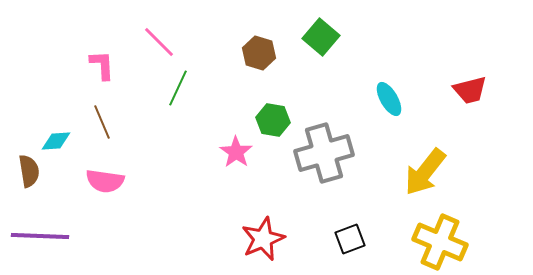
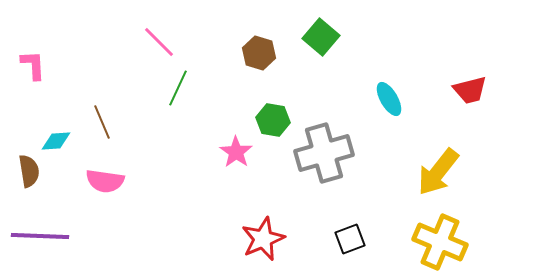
pink L-shape: moved 69 px left
yellow arrow: moved 13 px right
